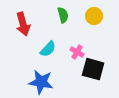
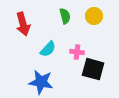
green semicircle: moved 2 px right, 1 px down
pink cross: rotated 24 degrees counterclockwise
